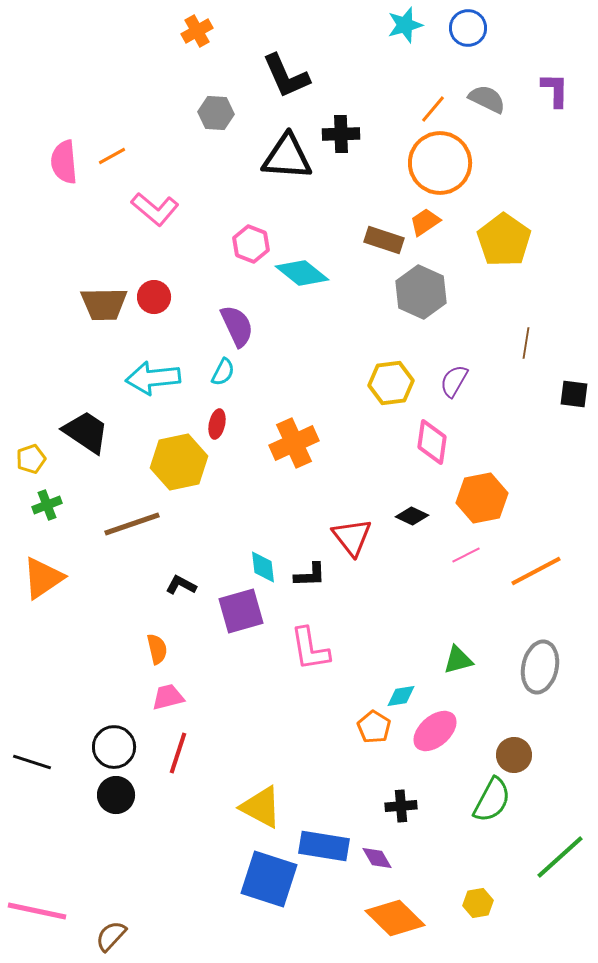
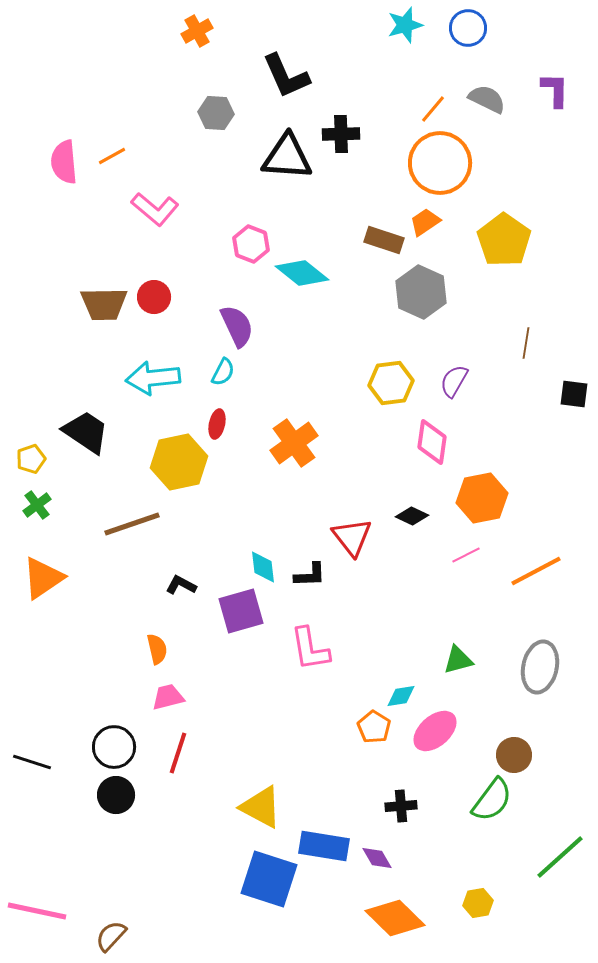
orange cross at (294, 443): rotated 12 degrees counterclockwise
green cross at (47, 505): moved 10 px left; rotated 16 degrees counterclockwise
green semicircle at (492, 800): rotated 9 degrees clockwise
